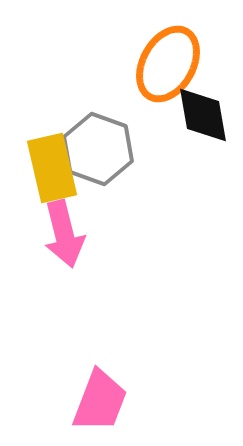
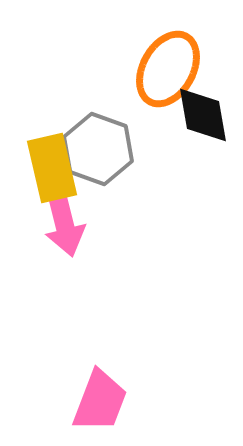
orange ellipse: moved 5 px down
pink arrow: moved 11 px up
